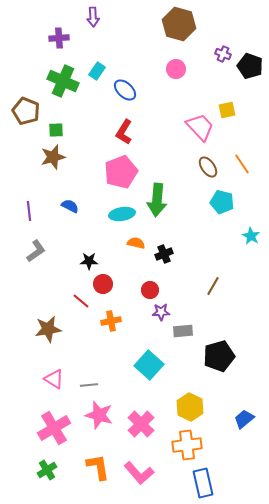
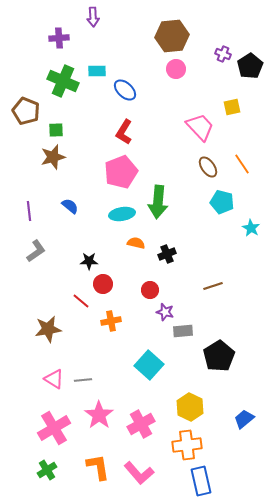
brown hexagon at (179, 24): moved 7 px left, 12 px down; rotated 20 degrees counterclockwise
black pentagon at (250, 66): rotated 20 degrees clockwise
cyan rectangle at (97, 71): rotated 54 degrees clockwise
yellow square at (227, 110): moved 5 px right, 3 px up
green arrow at (157, 200): moved 1 px right, 2 px down
blue semicircle at (70, 206): rotated 12 degrees clockwise
cyan star at (251, 236): moved 8 px up
black cross at (164, 254): moved 3 px right
brown line at (213, 286): rotated 42 degrees clockwise
purple star at (161, 312): moved 4 px right; rotated 18 degrees clockwise
black pentagon at (219, 356): rotated 16 degrees counterclockwise
gray line at (89, 385): moved 6 px left, 5 px up
pink star at (99, 415): rotated 20 degrees clockwise
pink cross at (141, 424): rotated 16 degrees clockwise
blue rectangle at (203, 483): moved 2 px left, 2 px up
